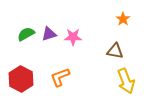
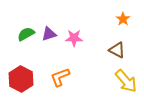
pink star: moved 1 px right, 1 px down
brown triangle: moved 2 px right, 1 px up; rotated 18 degrees clockwise
yellow arrow: rotated 20 degrees counterclockwise
